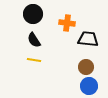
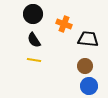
orange cross: moved 3 px left, 1 px down; rotated 14 degrees clockwise
brown circle: moved 1 px left, 1 px up
